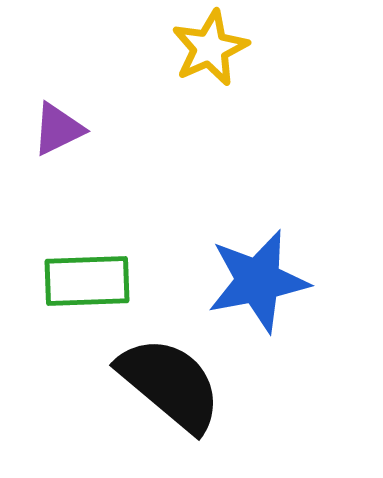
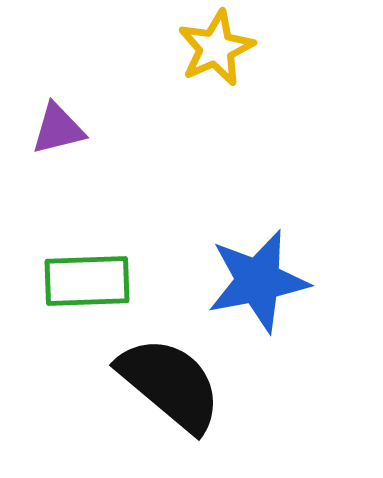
yellow star: moved 6 px right
purple triangle: rotated 12 degrees clockwise
